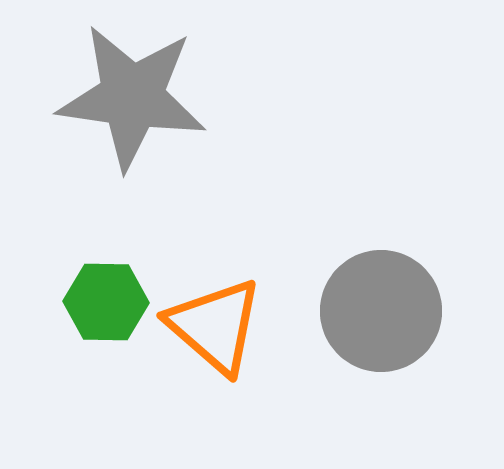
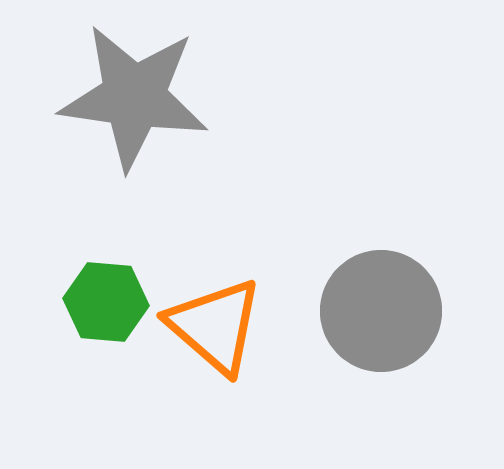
gray star: moved 2 px right
green hexagon: rotated 4 degrees clockwise
